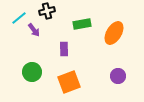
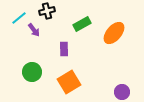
green rectangle: rotated 18 degrees counterclockwise
orange ellipse: rotated 10 degrees clockwise
purple circle: moved 4 px right, 16 px down
orange square: rotated 10 degrees counterclockwise
